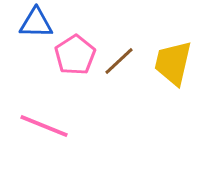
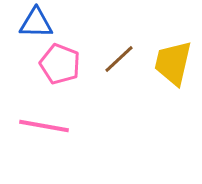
pink pentagon: moved 15 px left, 9 px down; rotated 18 degrees counterclockwise
brown line: moved 2 px up
pink line: rotated 12 degrees counterclockwise
